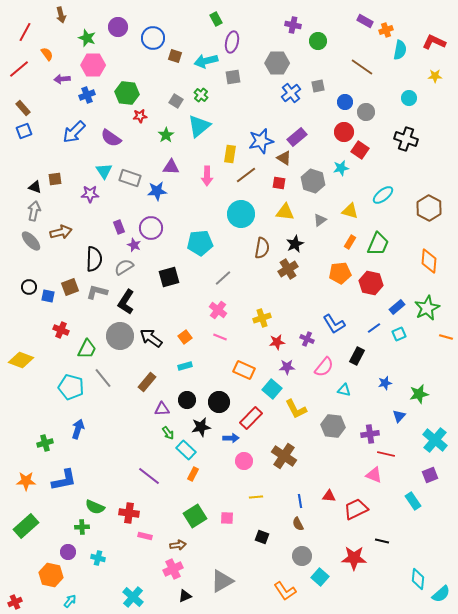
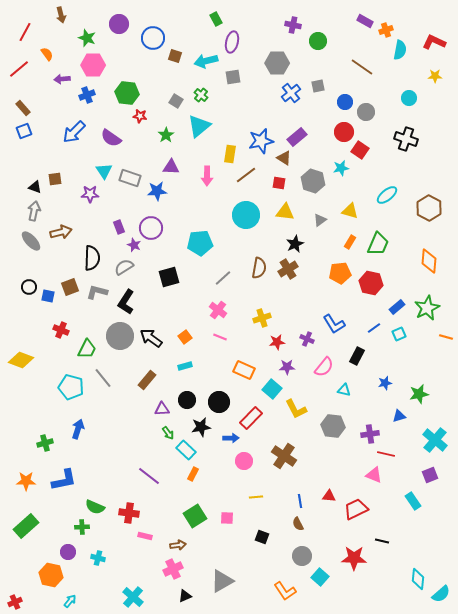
purple circle at (118, 27): moved 1 px right, 3 px up
red star at (140, 116): rotated 16 degrees clockwise
cyan ellipse at (383, 195): moved 4 px right
cyan circle at (241, 214): moved 5 px right, 1 px down
brown semicircle at (262, 248): moved 3 px left, 20 px down
black semicircle at (94, 259): moved 2 px left, 1 px up
brown rectangle at (147, 382): moved 2 px up
blue triangle at (399, 416): rotated 32 degrees clockwise
